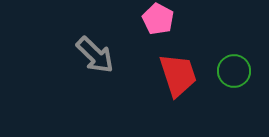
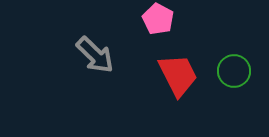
red trapezoid: rotated 9 degrees counterclockwise
